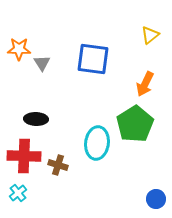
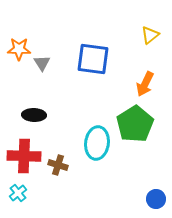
black ellipse: moved 2 px left, 4 px up
